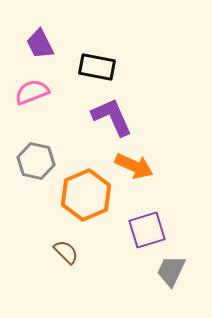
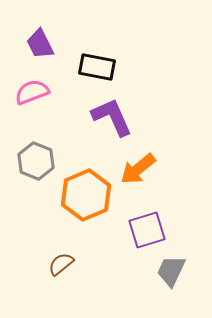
gray hexagon: rotated 9 degrees clockwise
orange arrow: moved 4 px right, 3 px down; rotated 117 degrees clockwise
brown semicircle: moved 5 px left, 12 px down; rotated 84 degrees counterclockwise
